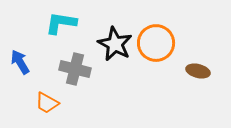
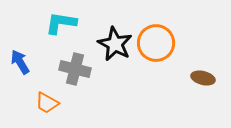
brown ellipse: moved 5 px right, 7 px down
